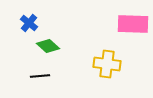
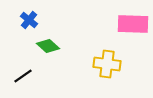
blue cross: moved 3 px up
black line: moved 17 px left; rotated 30 degrees counterclockwise
